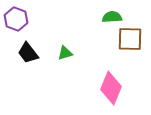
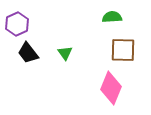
purple hexagon: moved 1 px right, 5 px down; rotated 15 degrees clockwise
brown square: moved 7 px left, 11 px down
green triangle: rotated 49 degrees counterclockwise
